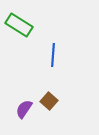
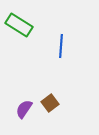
blue line: moved 8 px right, 9 px up
brown square: moved 1 px right, 2 px down; rotated 12 degrees clockwise
